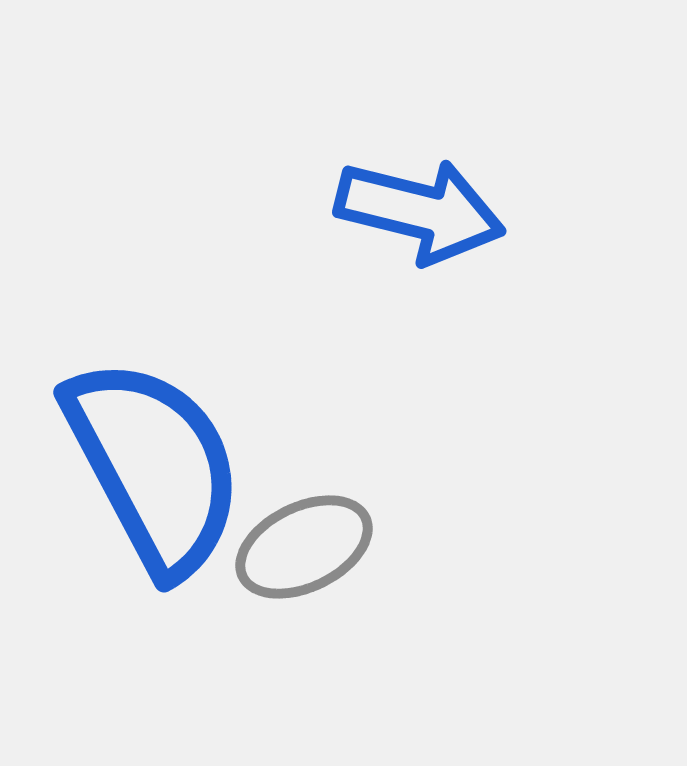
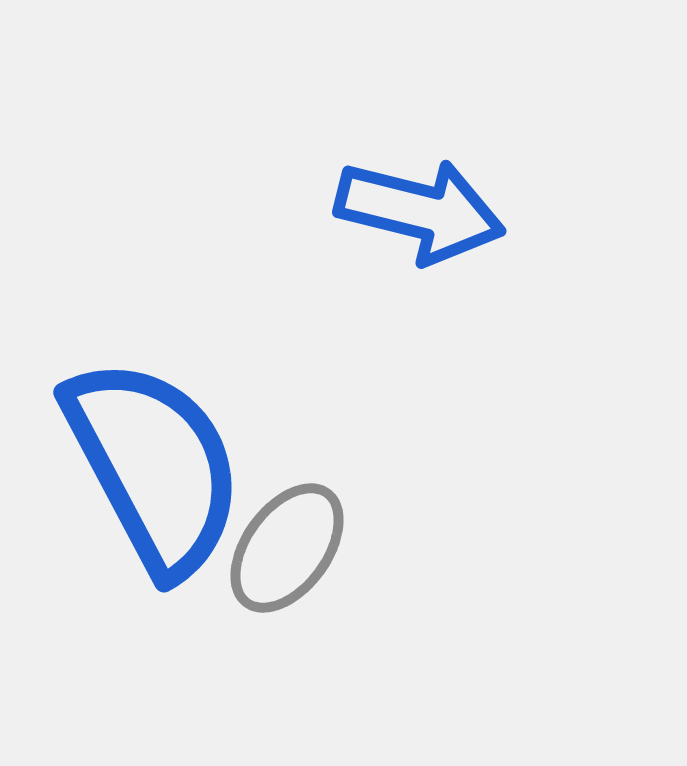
gray ellipse: moved 17 px left, 1 px down; rotated 28 degrees counterclockwise
